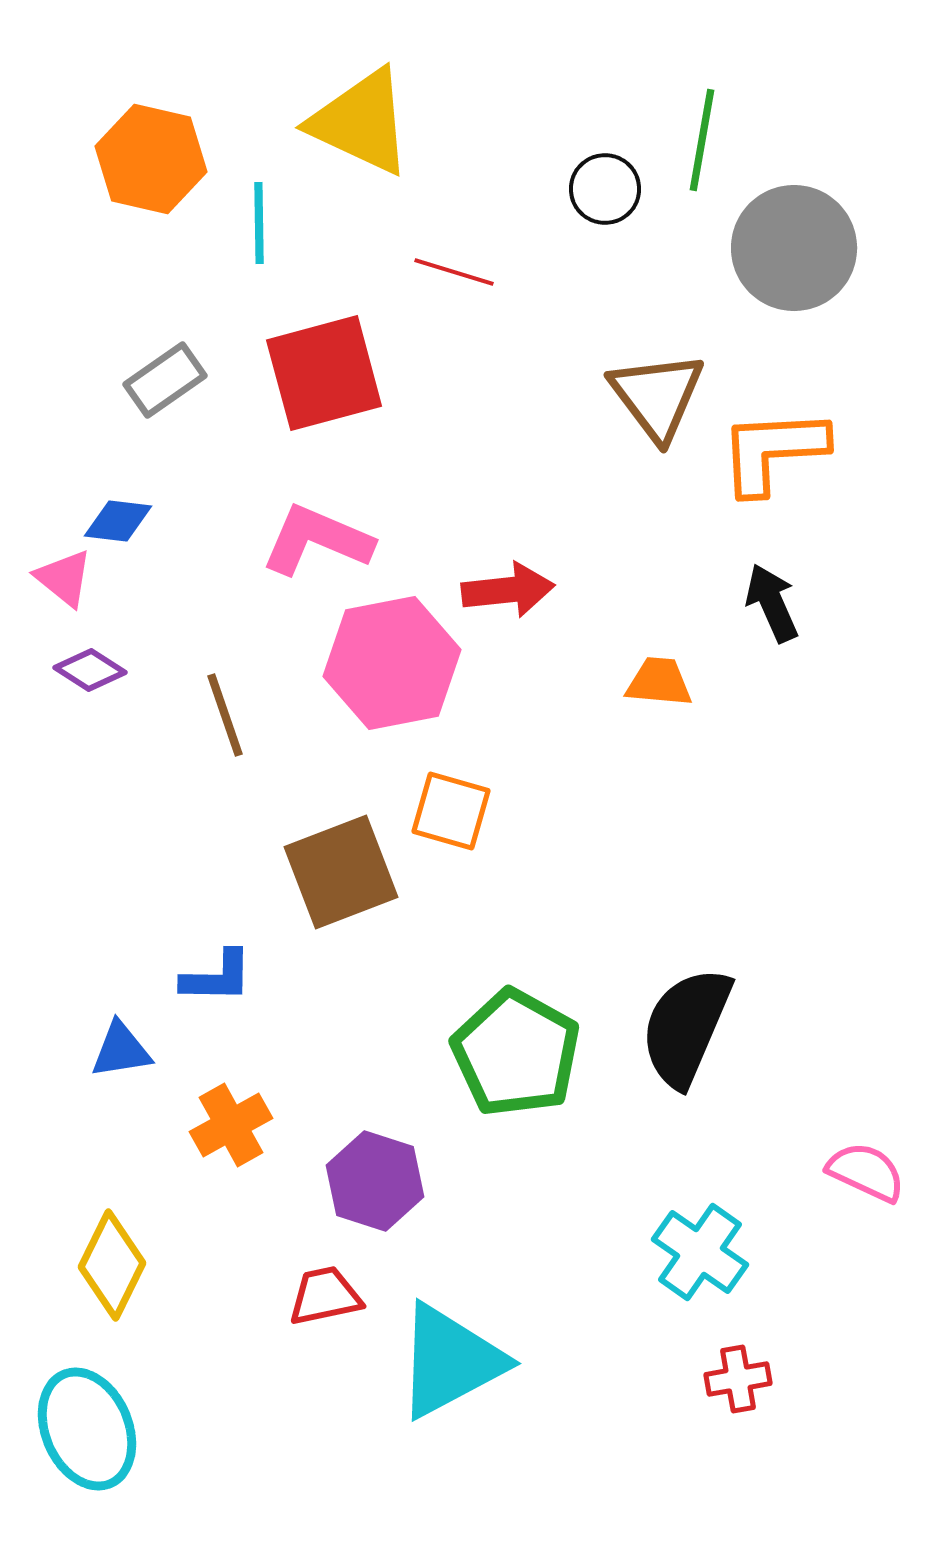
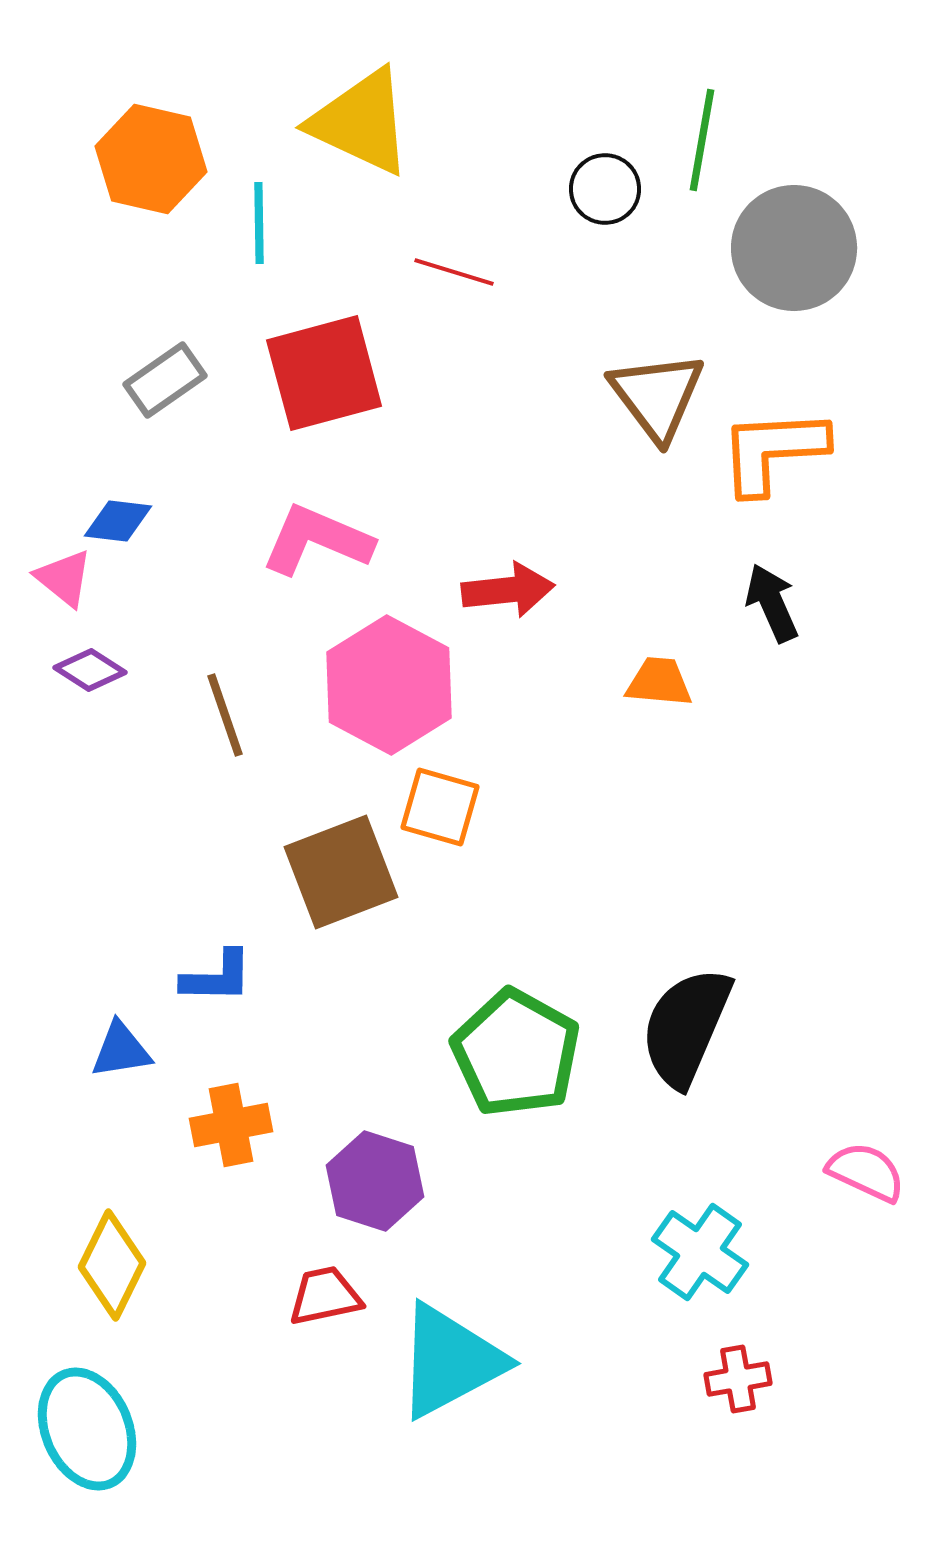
pink hexagon: moved 3 px left, 22 px down; rotated 21 degrees counterclockwise
orange square: moved 11 px left, 4 px up
orange cross: rotated 18 degrees clockwise
